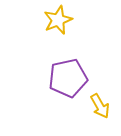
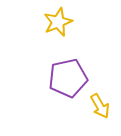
yellow star: moved 2 px down
